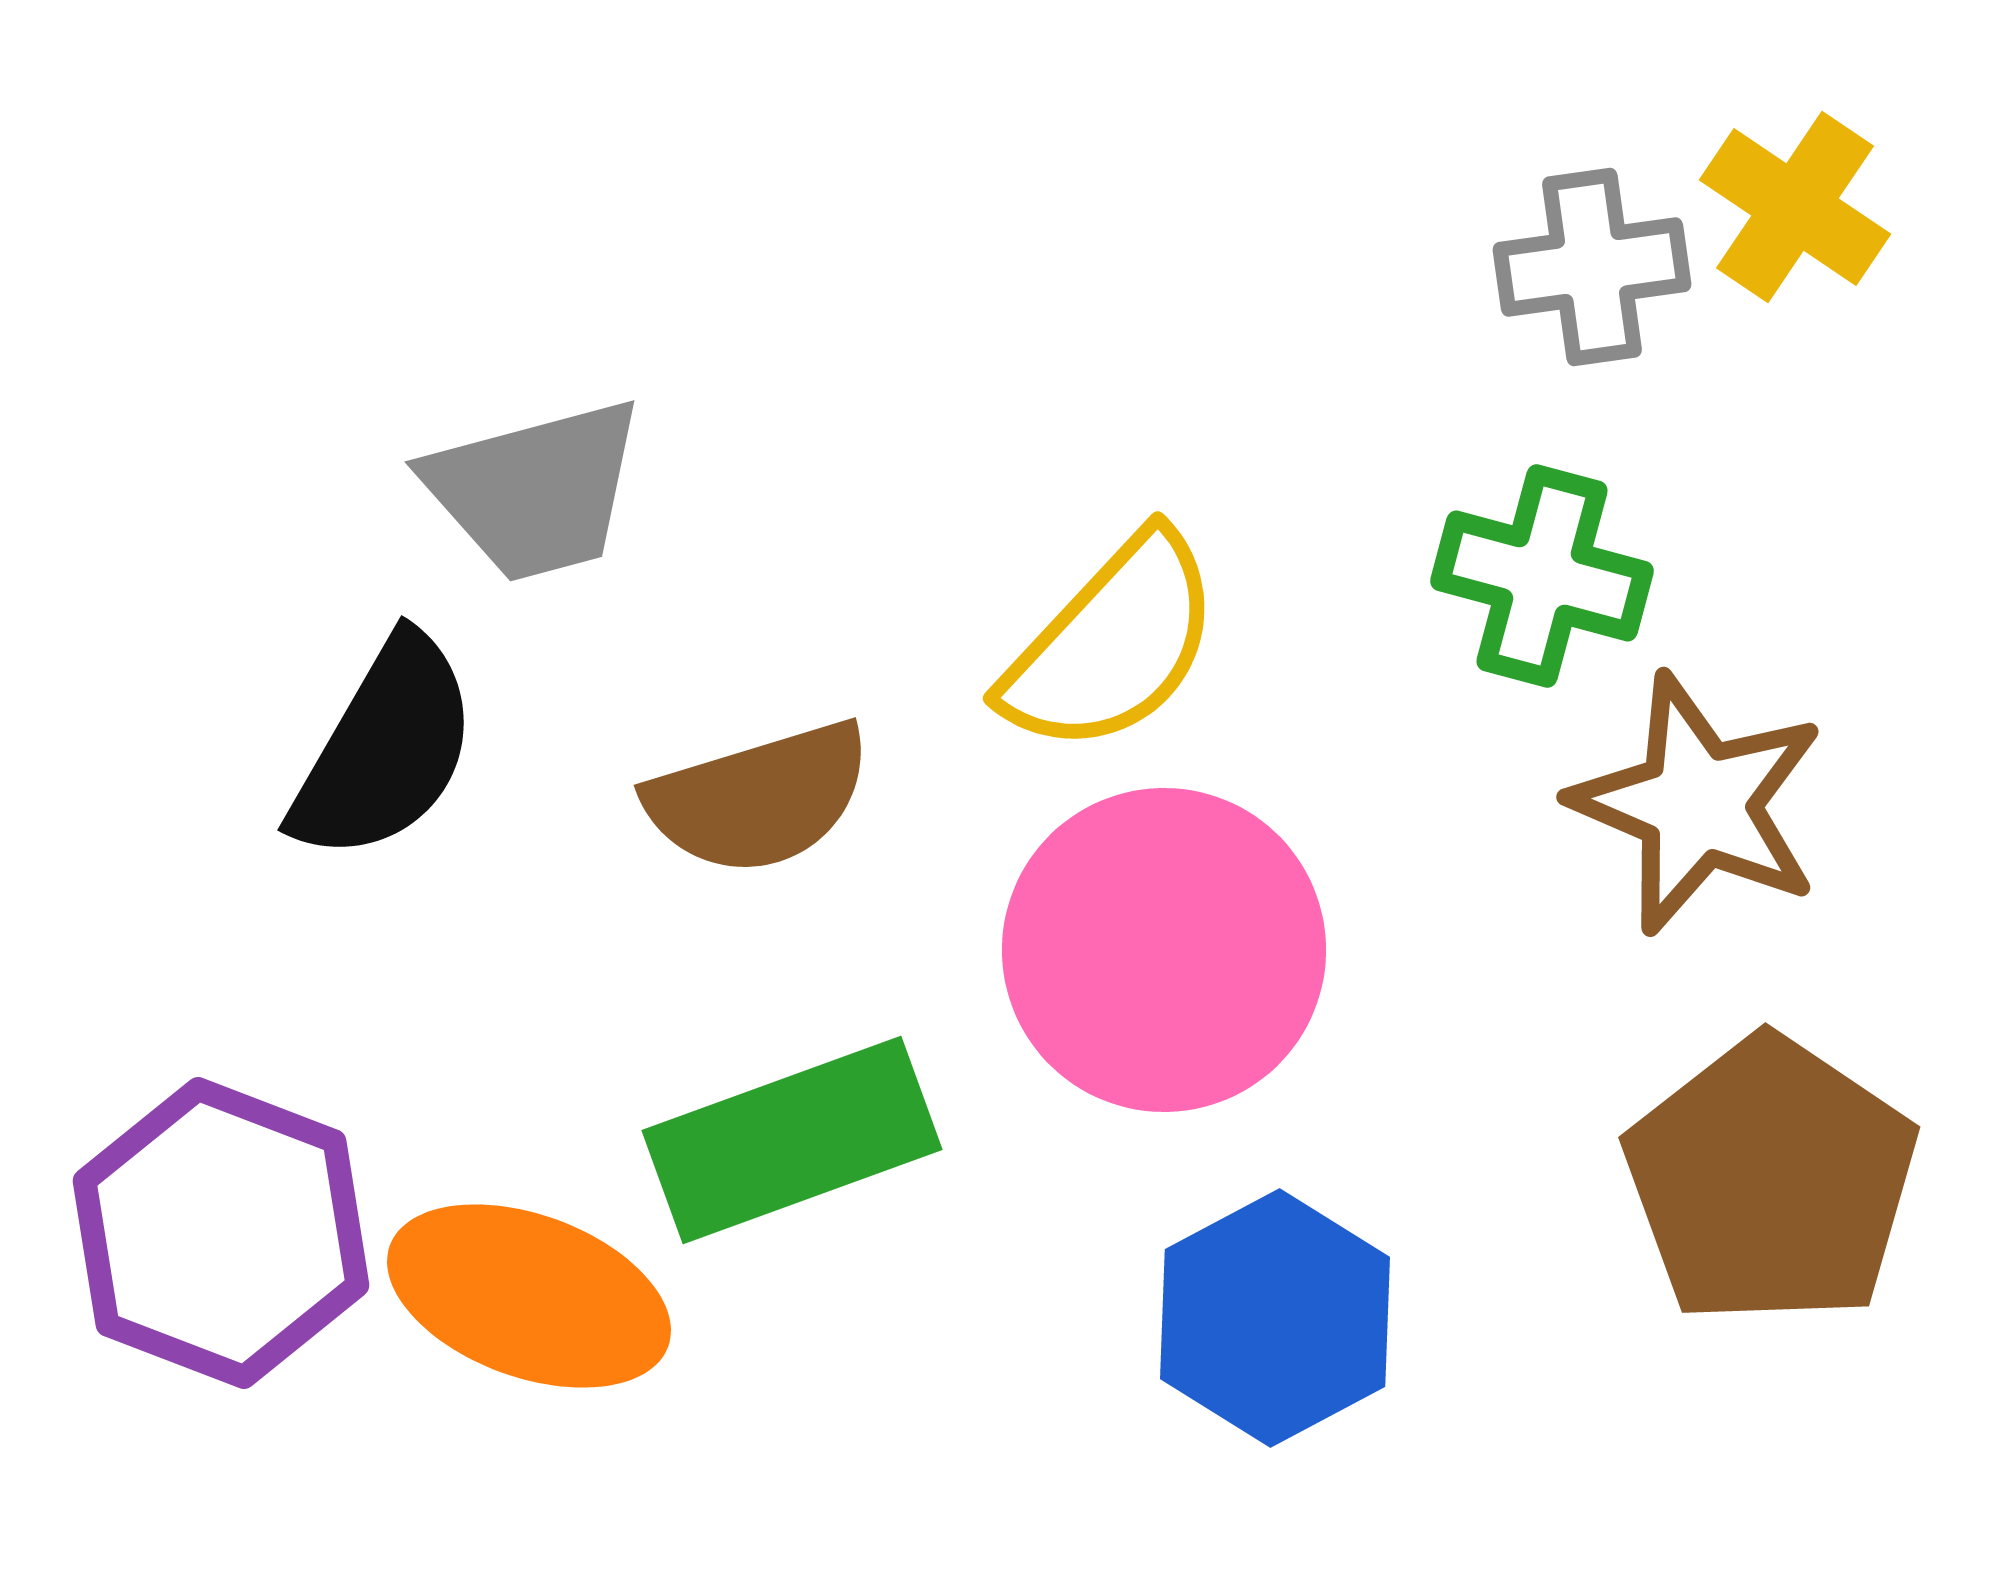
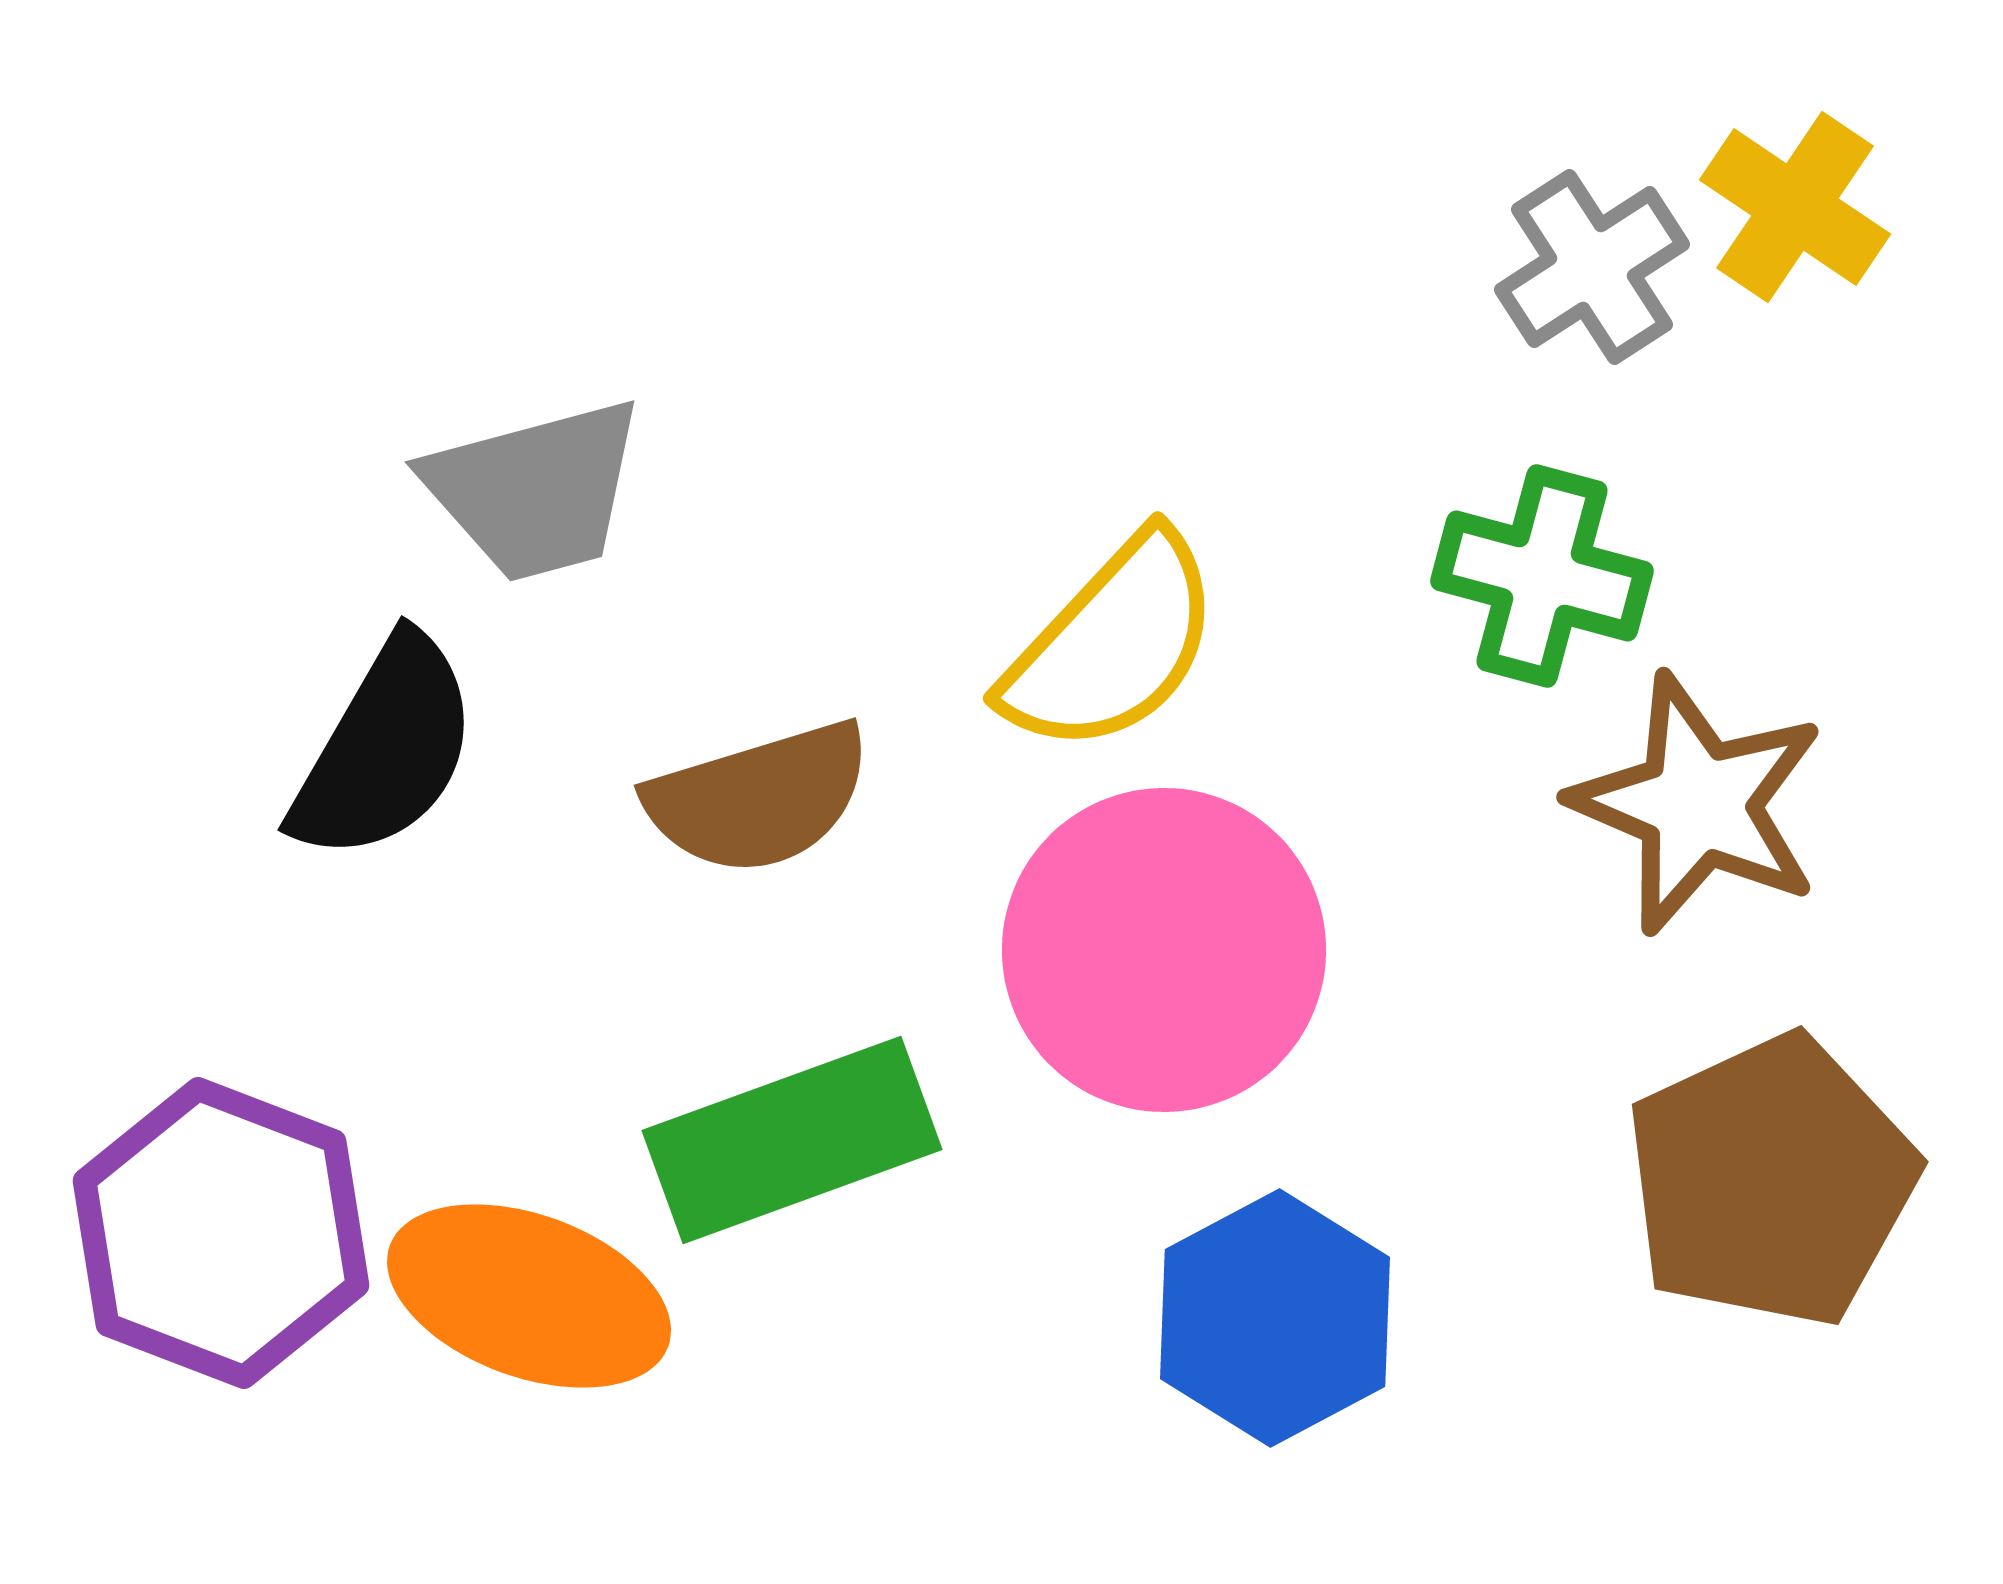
gray cross: rotated 25 degrees counterclockwise
brown pentagon: rotated 13 degrees clockwise
